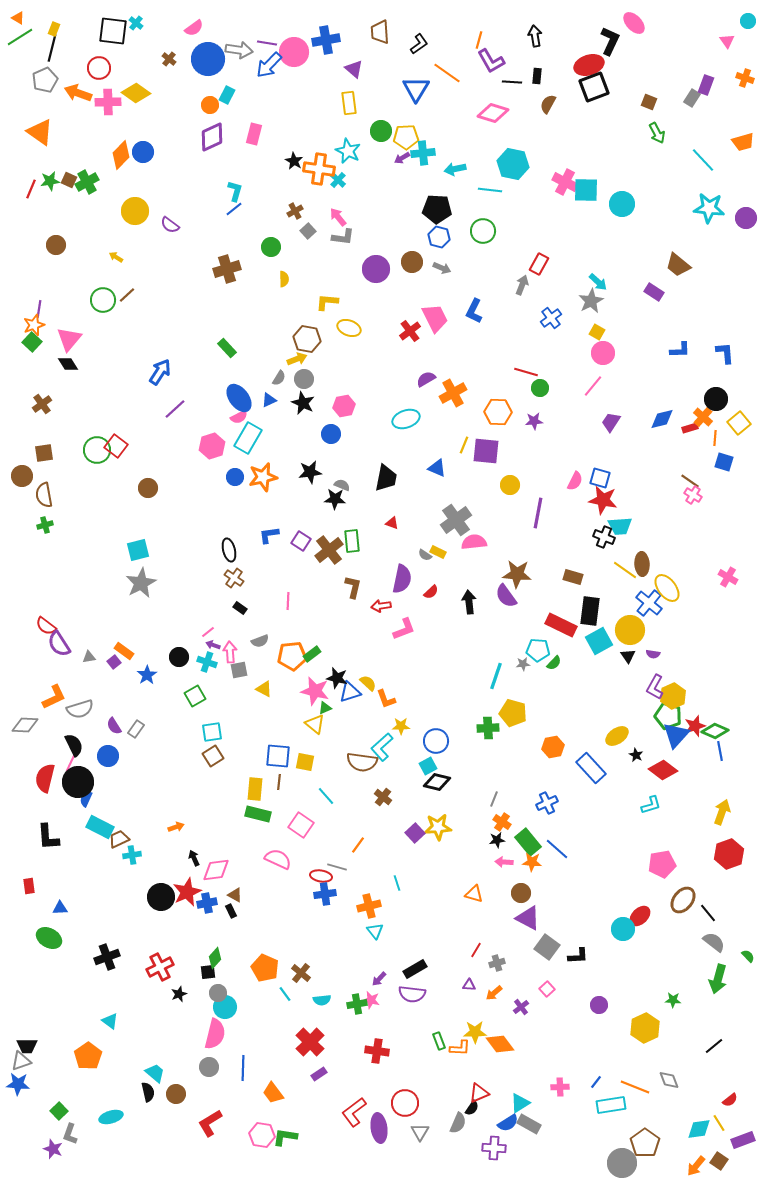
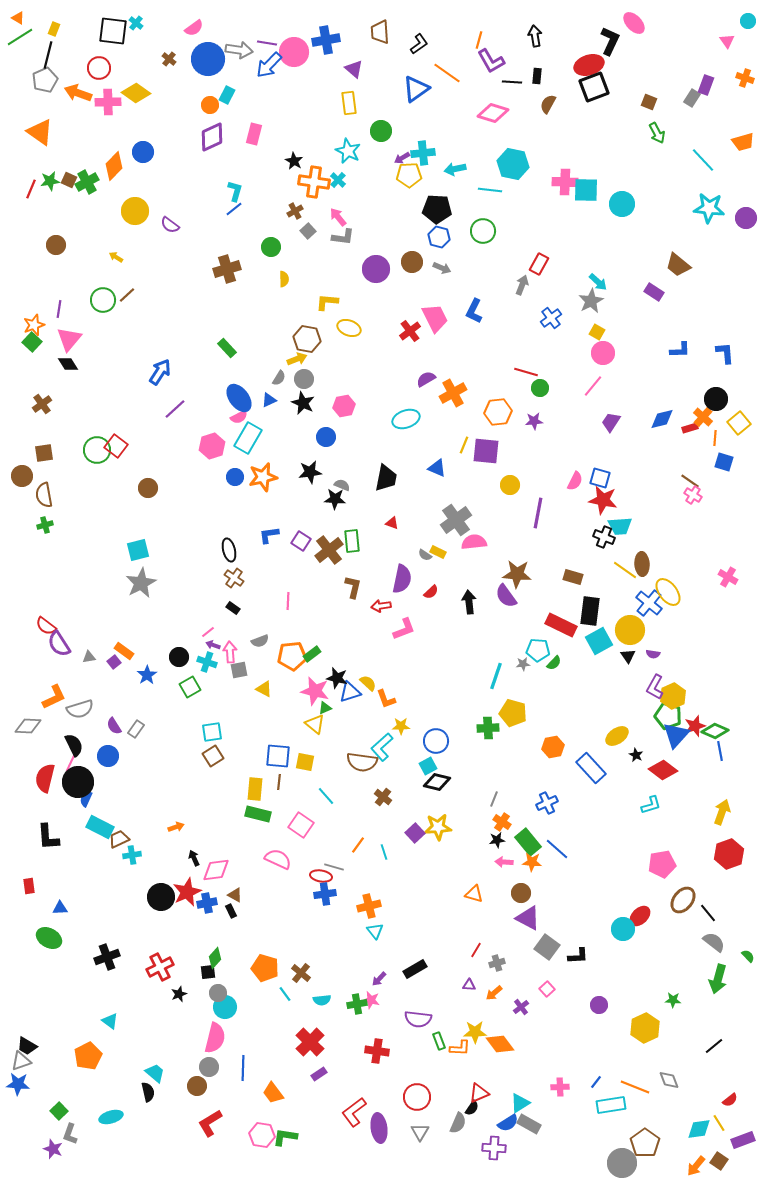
black line at (52, 48): moved 4 px left, 7 px down
blue triangle at (416, 89): rotated 24 degrees clockwise
yellow pentagon at (406, 137): moved 3 px right, 38 px down
orange diamond at (121, 155): moved 7 px left, 11 px down
orange cross at (319, 169): moved 5 px left, 13 px down
pink cross at (565, 182): rotated 25 degrees counterclockwise
purple line at (39, 309): moved 20 px right
orange hexagon at (498, 412): rotated 8 degrees counterclockwise
blue circle at (331, 434): moved 5 px left, 3 px down
yellow ellipse at (667, 588): moved 1 px right, 4 px down
black rectangle at (240, 608): moved 7 px left
green square at (195, 696): moved 5 px left, 9 px up
gray diamond at (25, 725): moved 3 px right, 1 px down
gray line at (337, 867): moved 3 px left
cyan line at (397, 883): moved 13 px left, 31 px up
orange pentagon at (265, 968): rotated 8 degrees counterclockwise
purple semicircle at (412, 994): moved 6 px right, 25 px down
pink semicircle at (215, 1034): moved 4 px down
black trapezoid at (27, 1046): rotated 30 degrees clockwise
orange pentagon at (88, 1056): rotated 8 degrees clockwise
brown circle at (176, 1094): moved 21 px right, 8 px up
red circle at (405, 1103): moved 12 px right, 6 px up
